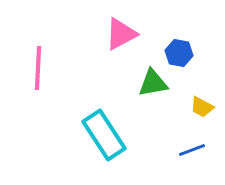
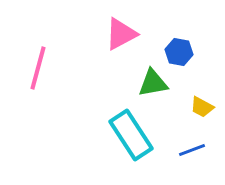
blue hexagon: moved 1 px up
pink line: rotated 12 degrees clockwise
cyan rectangle: moved 27 px right
